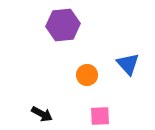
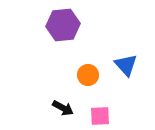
blue triangle: moved 2 px left, 1 px down
orange circle: moved 1 px right
black arrow: moved 21 px right, 6 px up
